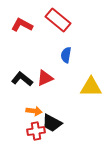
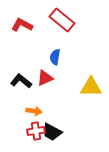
red rectangle: moved 4 px right
blue semicircle: moved 11 px left, 2 px down
black L-shape: moved 1 px left, 2 px down
black trapezoid: moved 9 px down
